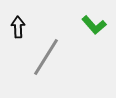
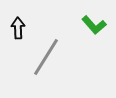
black arrow: moved 1 px down
